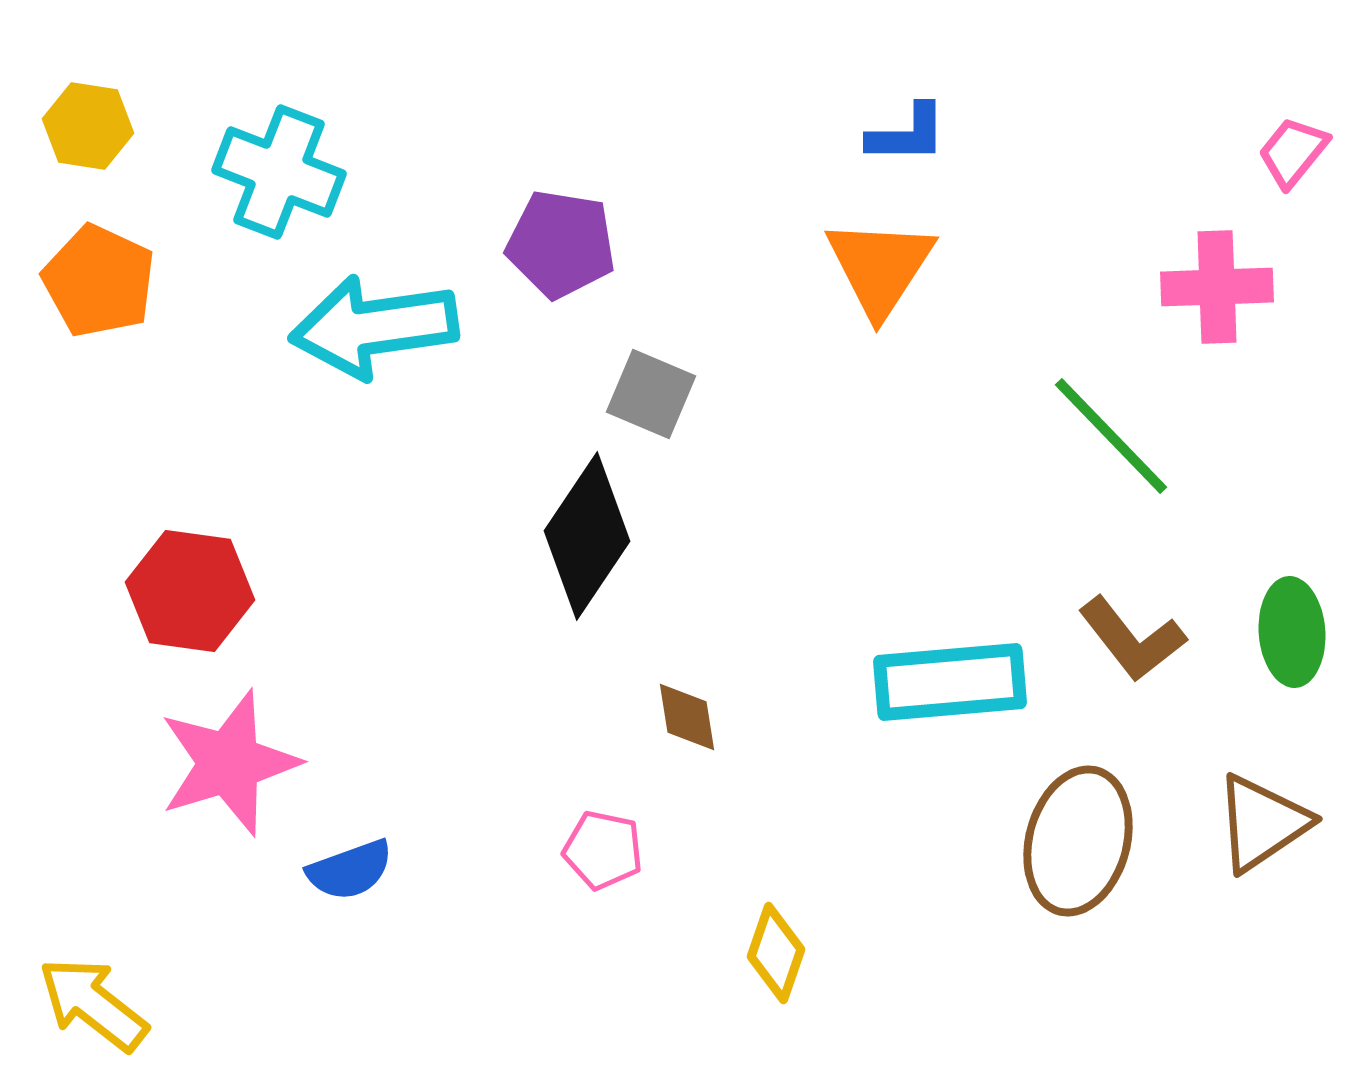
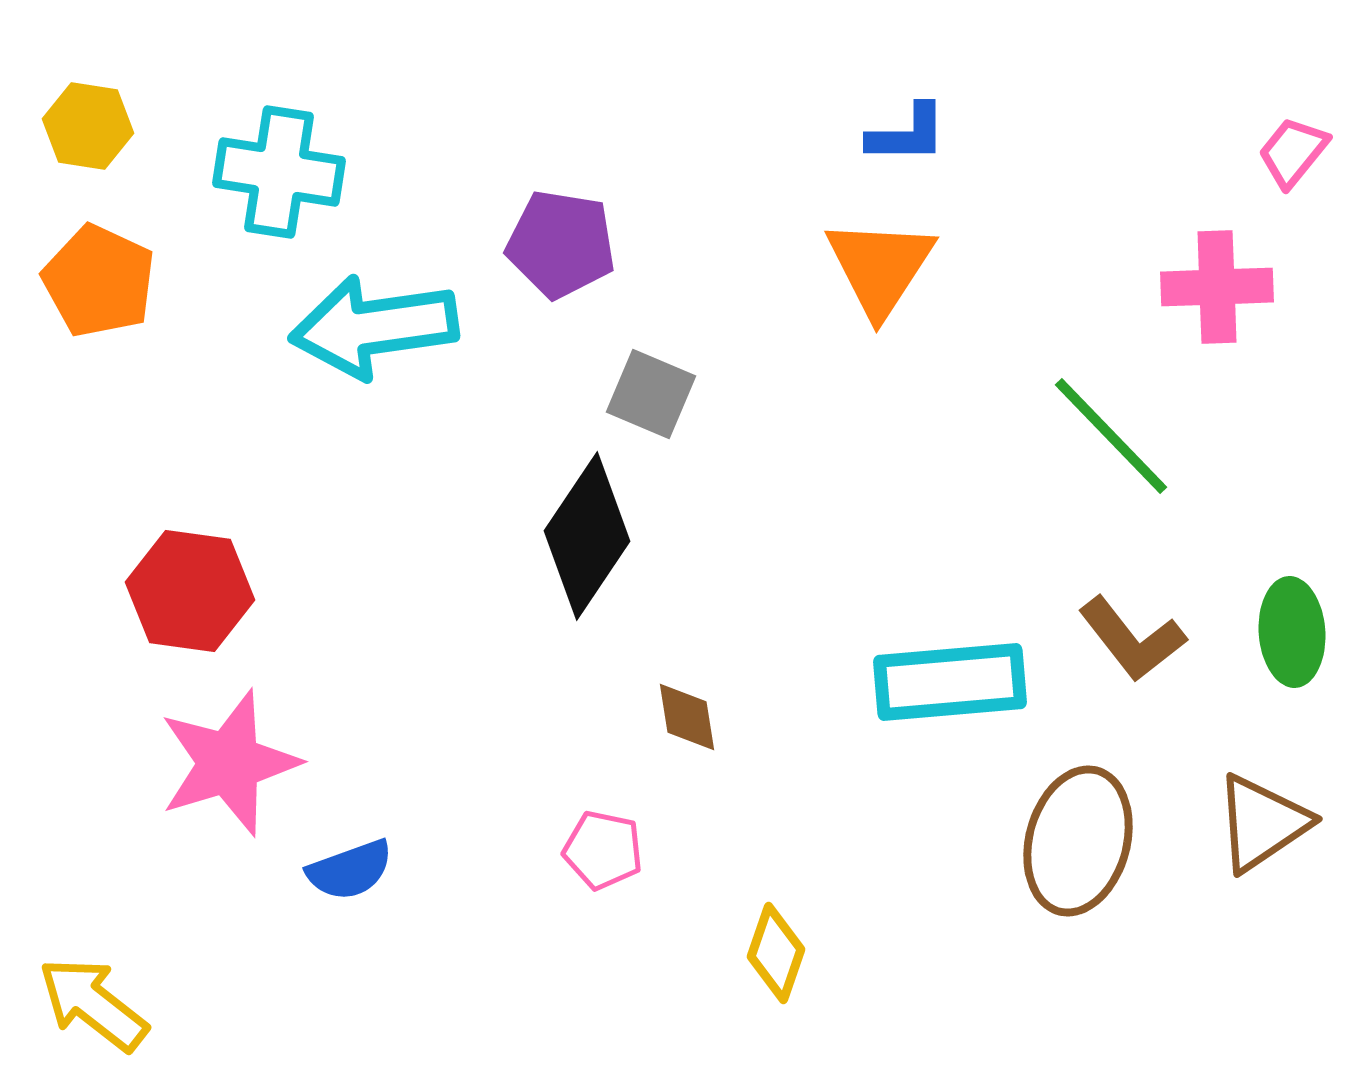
cyan cross: rotated 12 degrees counterclockwise
